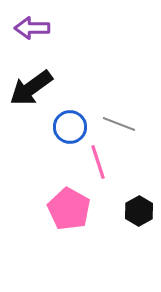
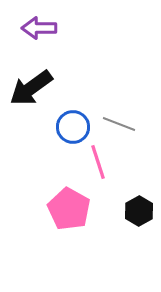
purple arrow: moved 7 px right
blue circle: moved 3 px right
